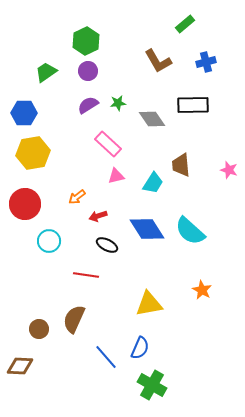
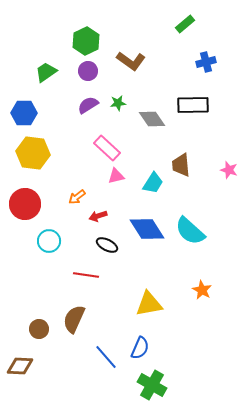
brown L-shape: moved 27 px left; rotated 24 degrees counterclockwise
pink rectangle: moved 1 px left, 4 px down
yellow hexagon: rotated 16 degrees clockwise
